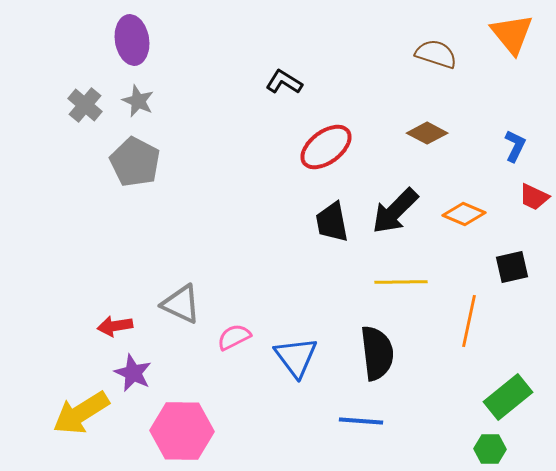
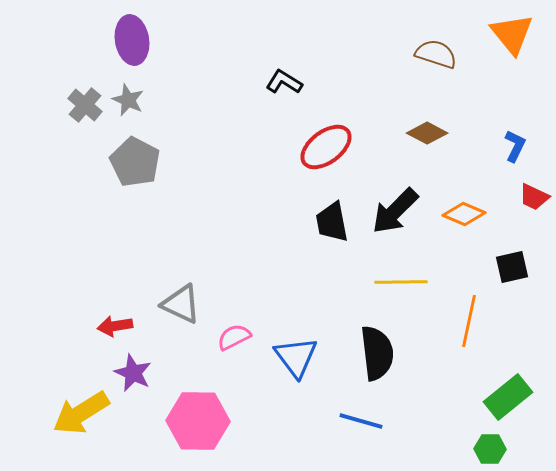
gray star: moved 10 px left, 1 px up
blue line: rotated 12 degrees clockwise
pink hexagon: moved 16 px right, 10 px up
